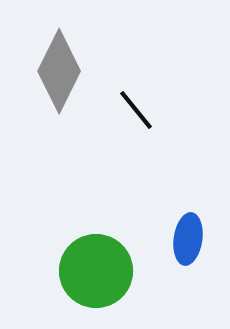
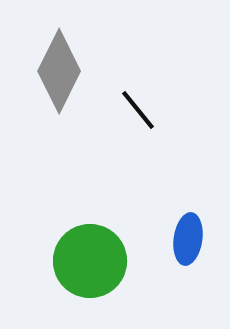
black line: moved 2 px right
green circle: moved 6 px left, 10 px up
